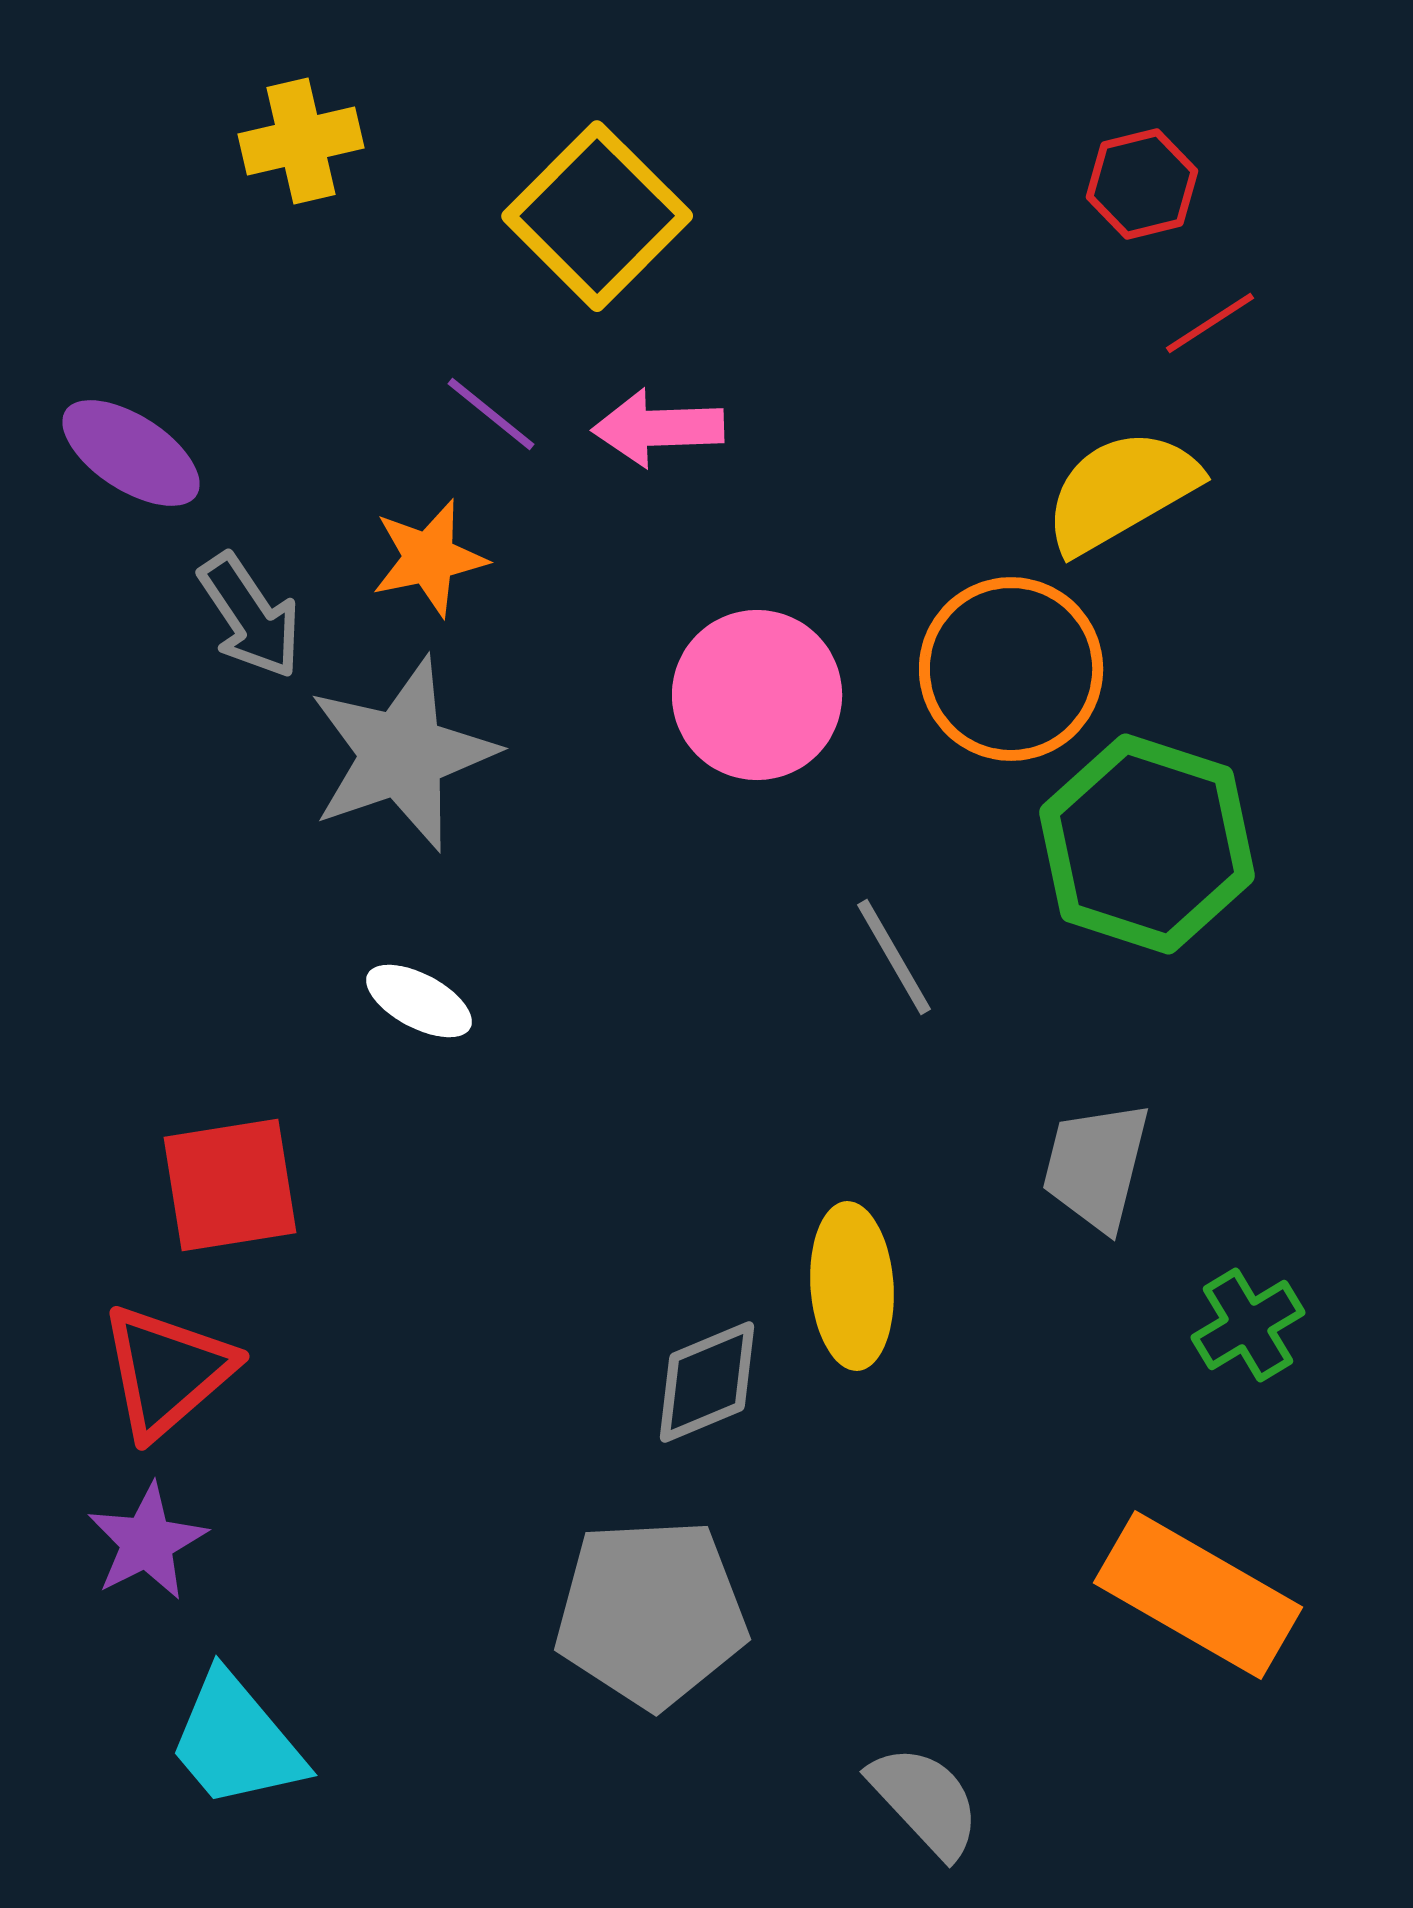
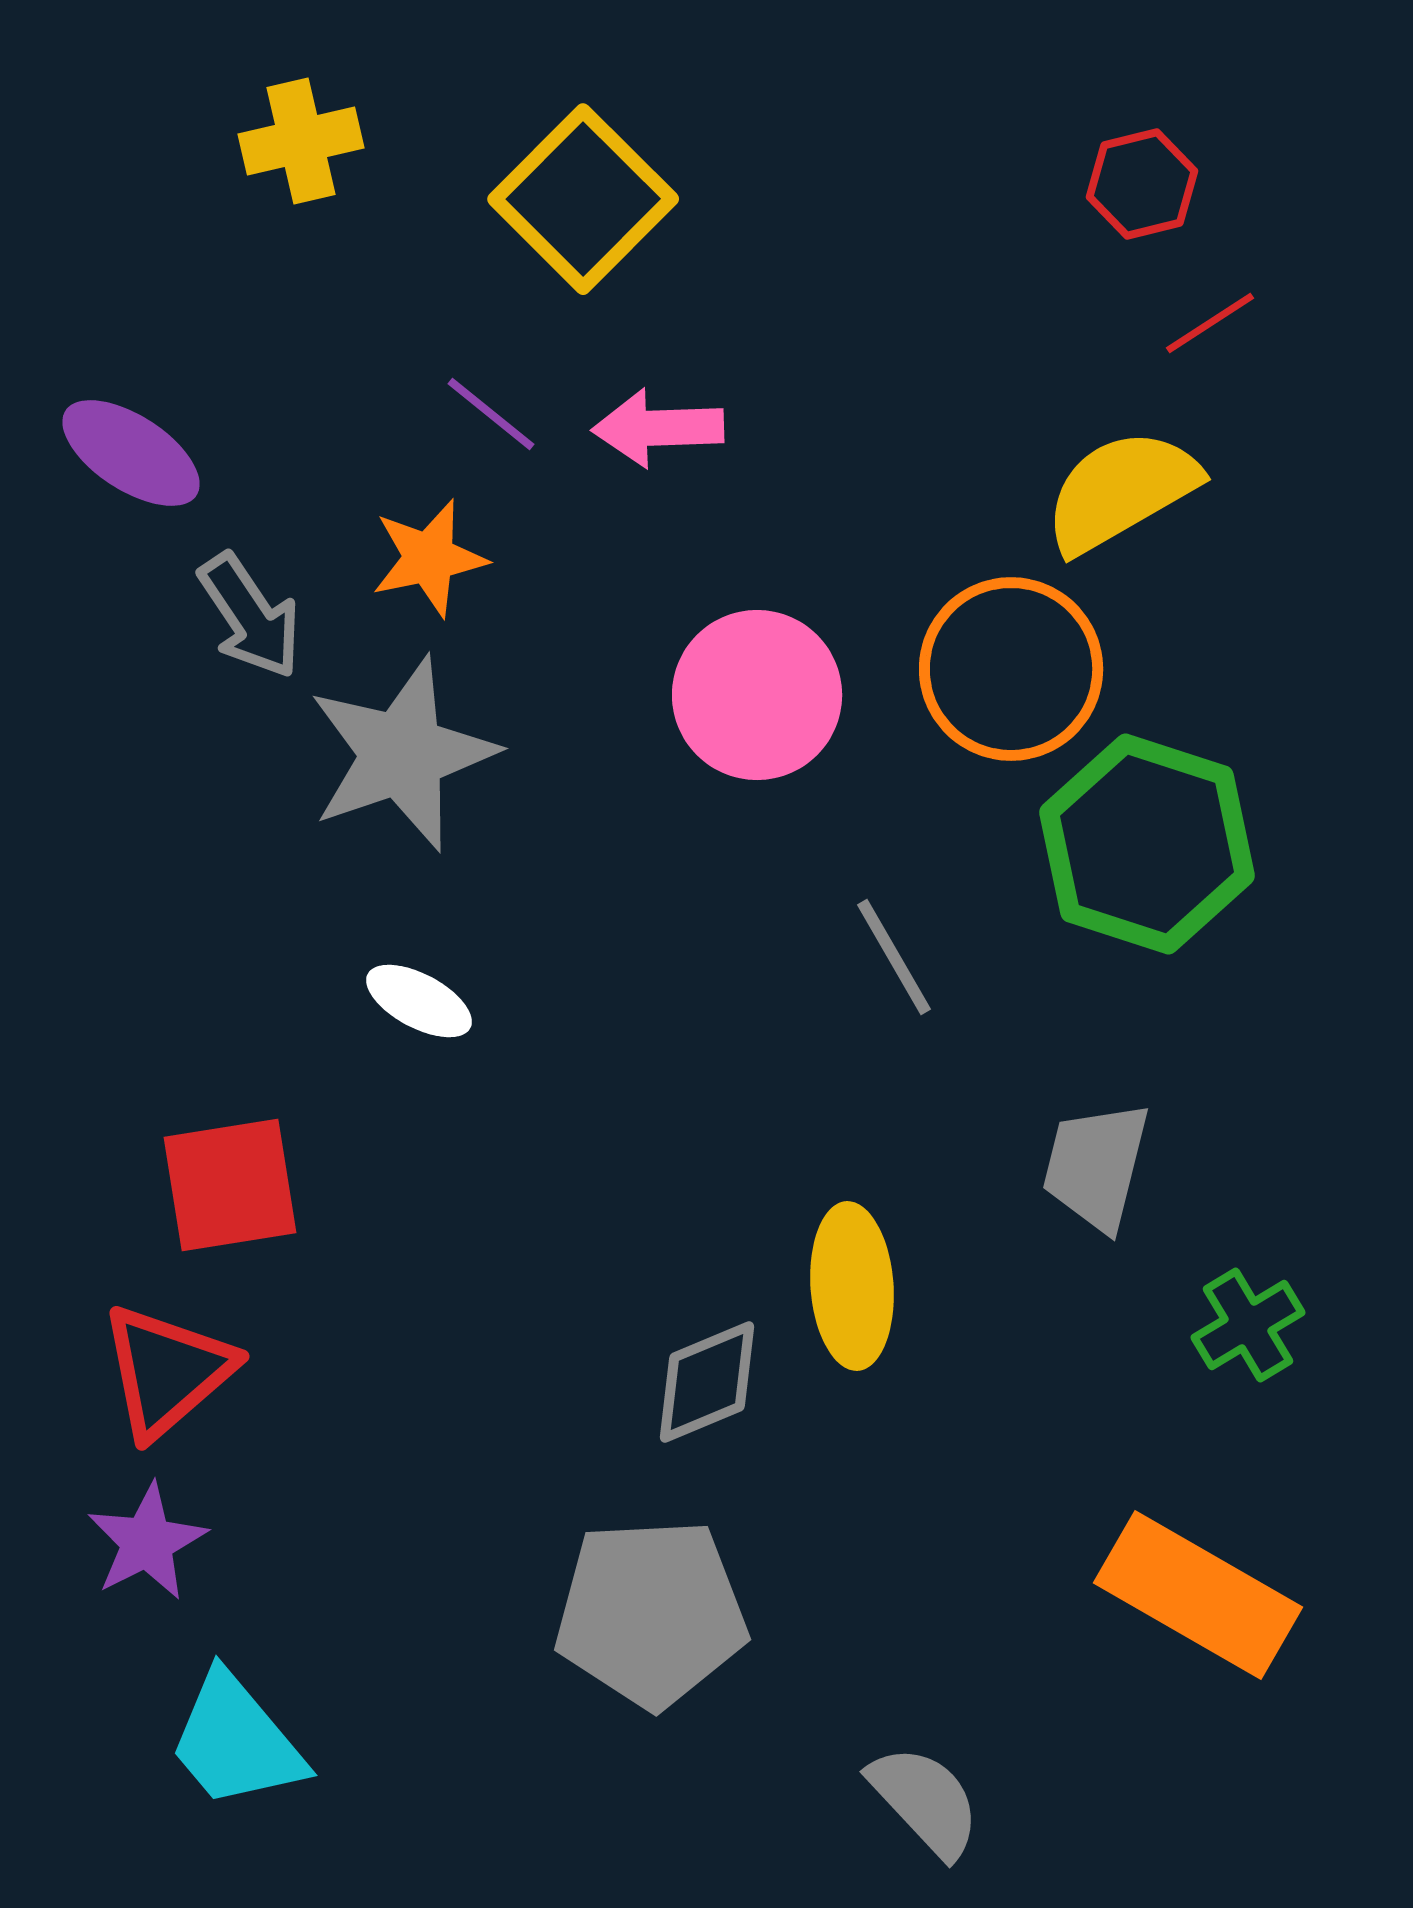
yellow square: moved 14 px left, 17 px up
